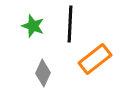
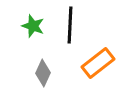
black line: moved 1 px down
orange rectangle: moved 3 px right, 4 px down
